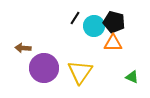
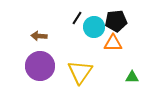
black line: moved 2 px right
black pentagon: moved 2 px right, 1 px up; rotated 20 degrees counterclockwise
cyan circle: moved 1 px down
brown arrow: moved 16 px right, 12 px up
purple circle: moved 4 px left, 2 px up
green triangle: rotated 24 degrees counterclockwise
